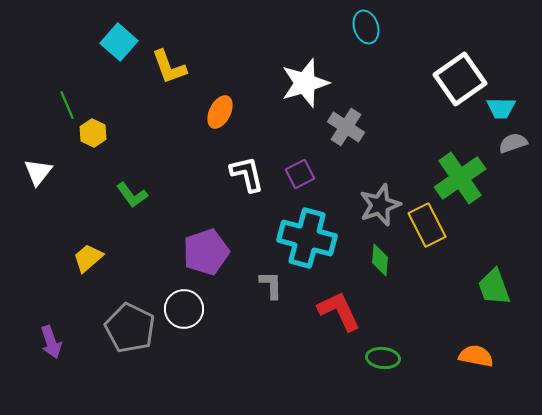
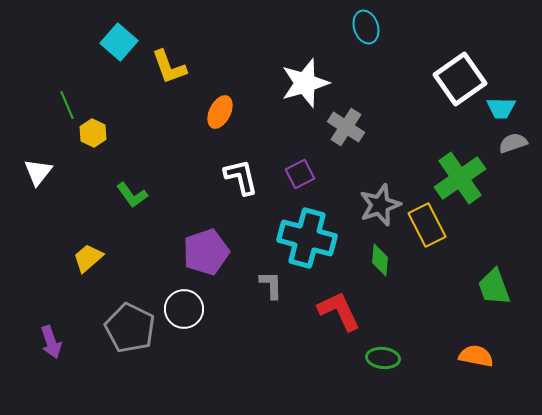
white L-shape: moved 6 px left, 3 px down
